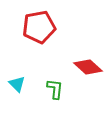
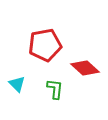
red pentagon: moved 6 px right, 18 px down
red diamond: moved 3 px left, 1 px down
